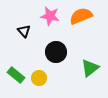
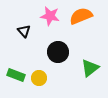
black circle: moved 2 px right
green rectangle: rotated 18 degrees counterclockwise
